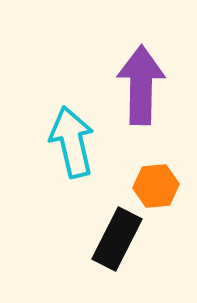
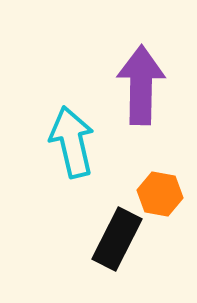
orange hexagon: moved 4 px right, 8 px down; rotated 15 degrees clockwise
